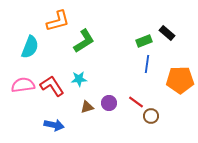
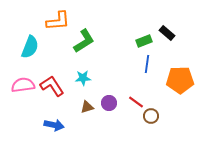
orange L-shape: rotated 10 degrees clockwise
cyan star: moved 4 px right, 1 px up
